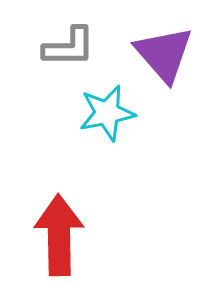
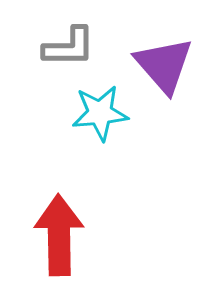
purple triangle: moved 11 px down
cyan star: moved 7 px left; rotated 6 degrees clockwise
